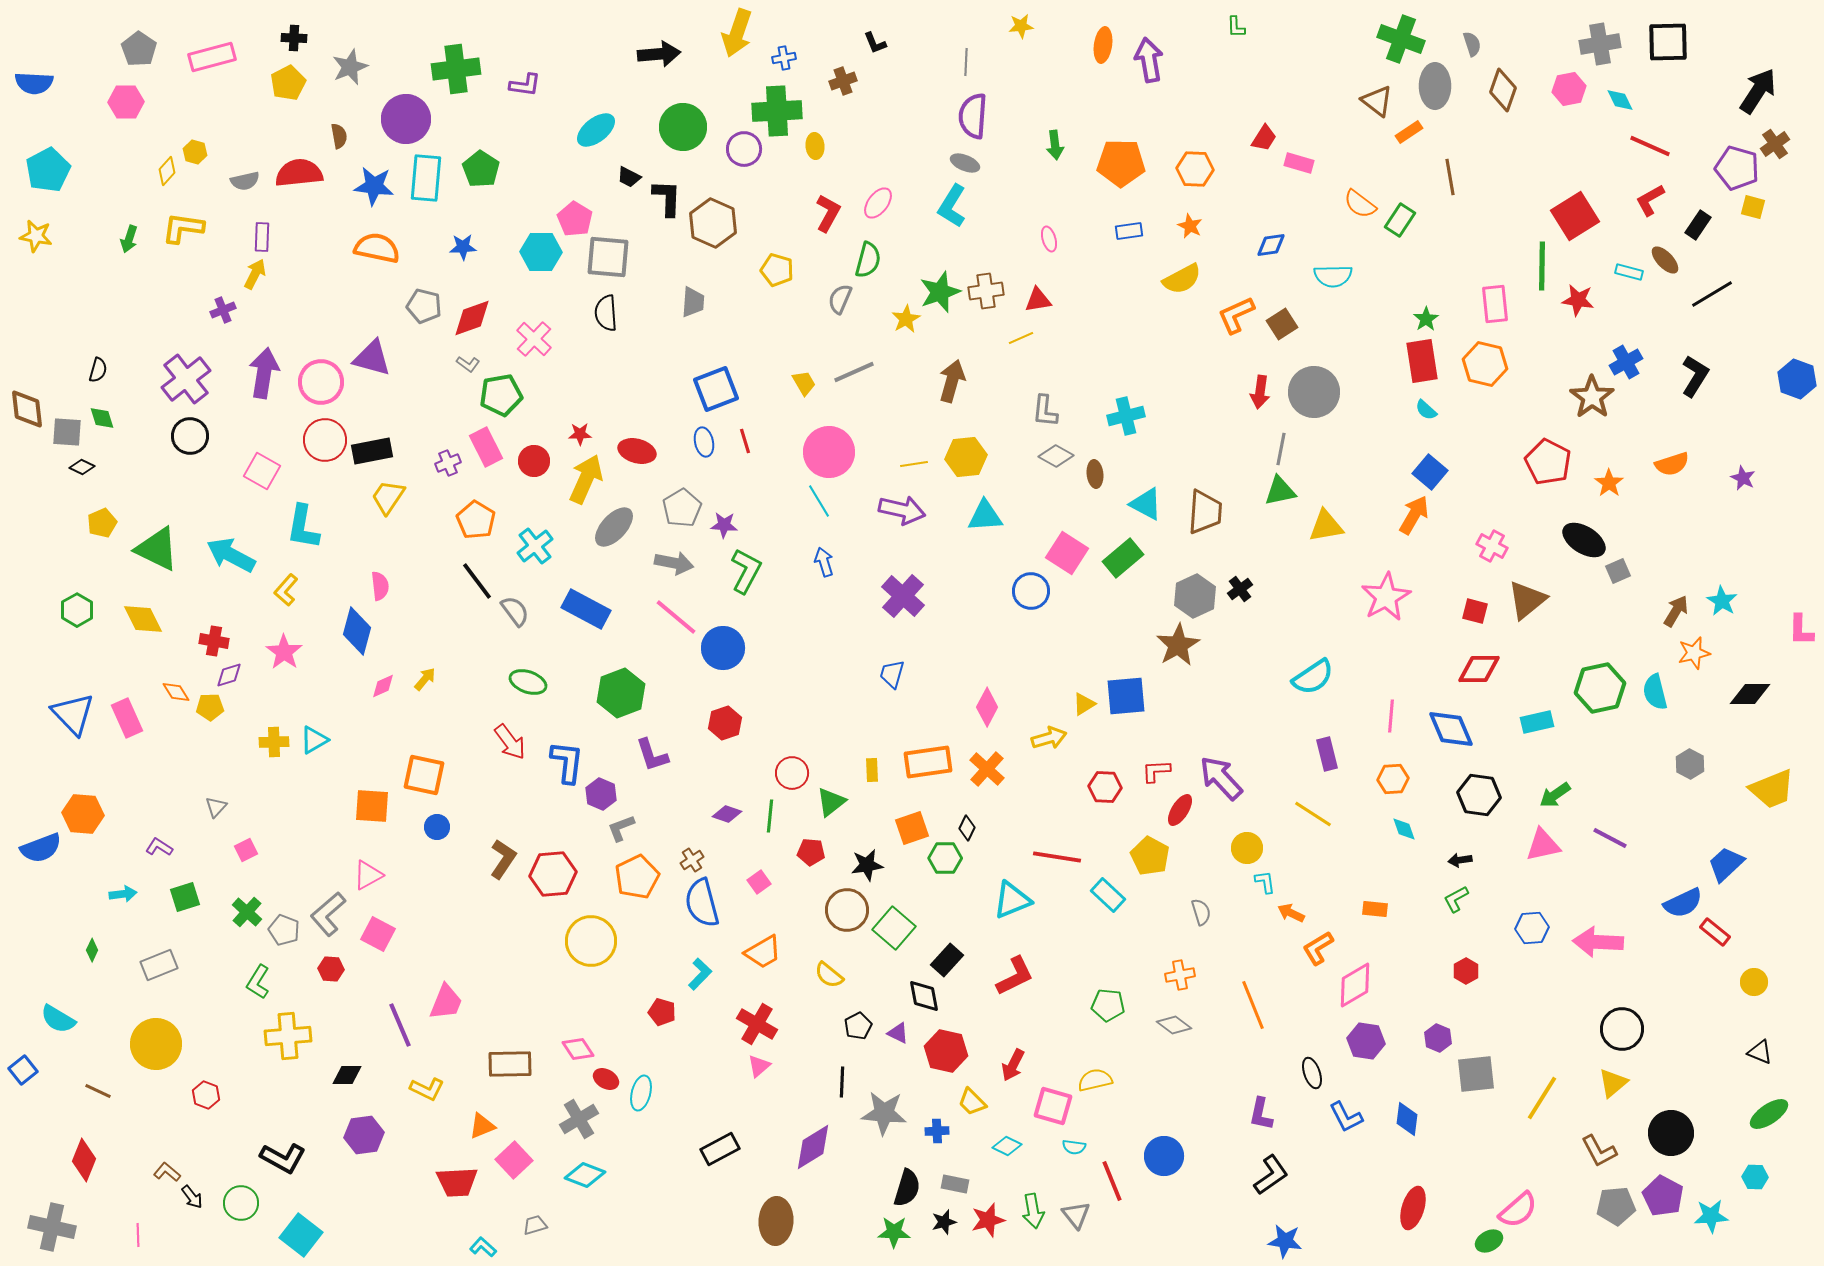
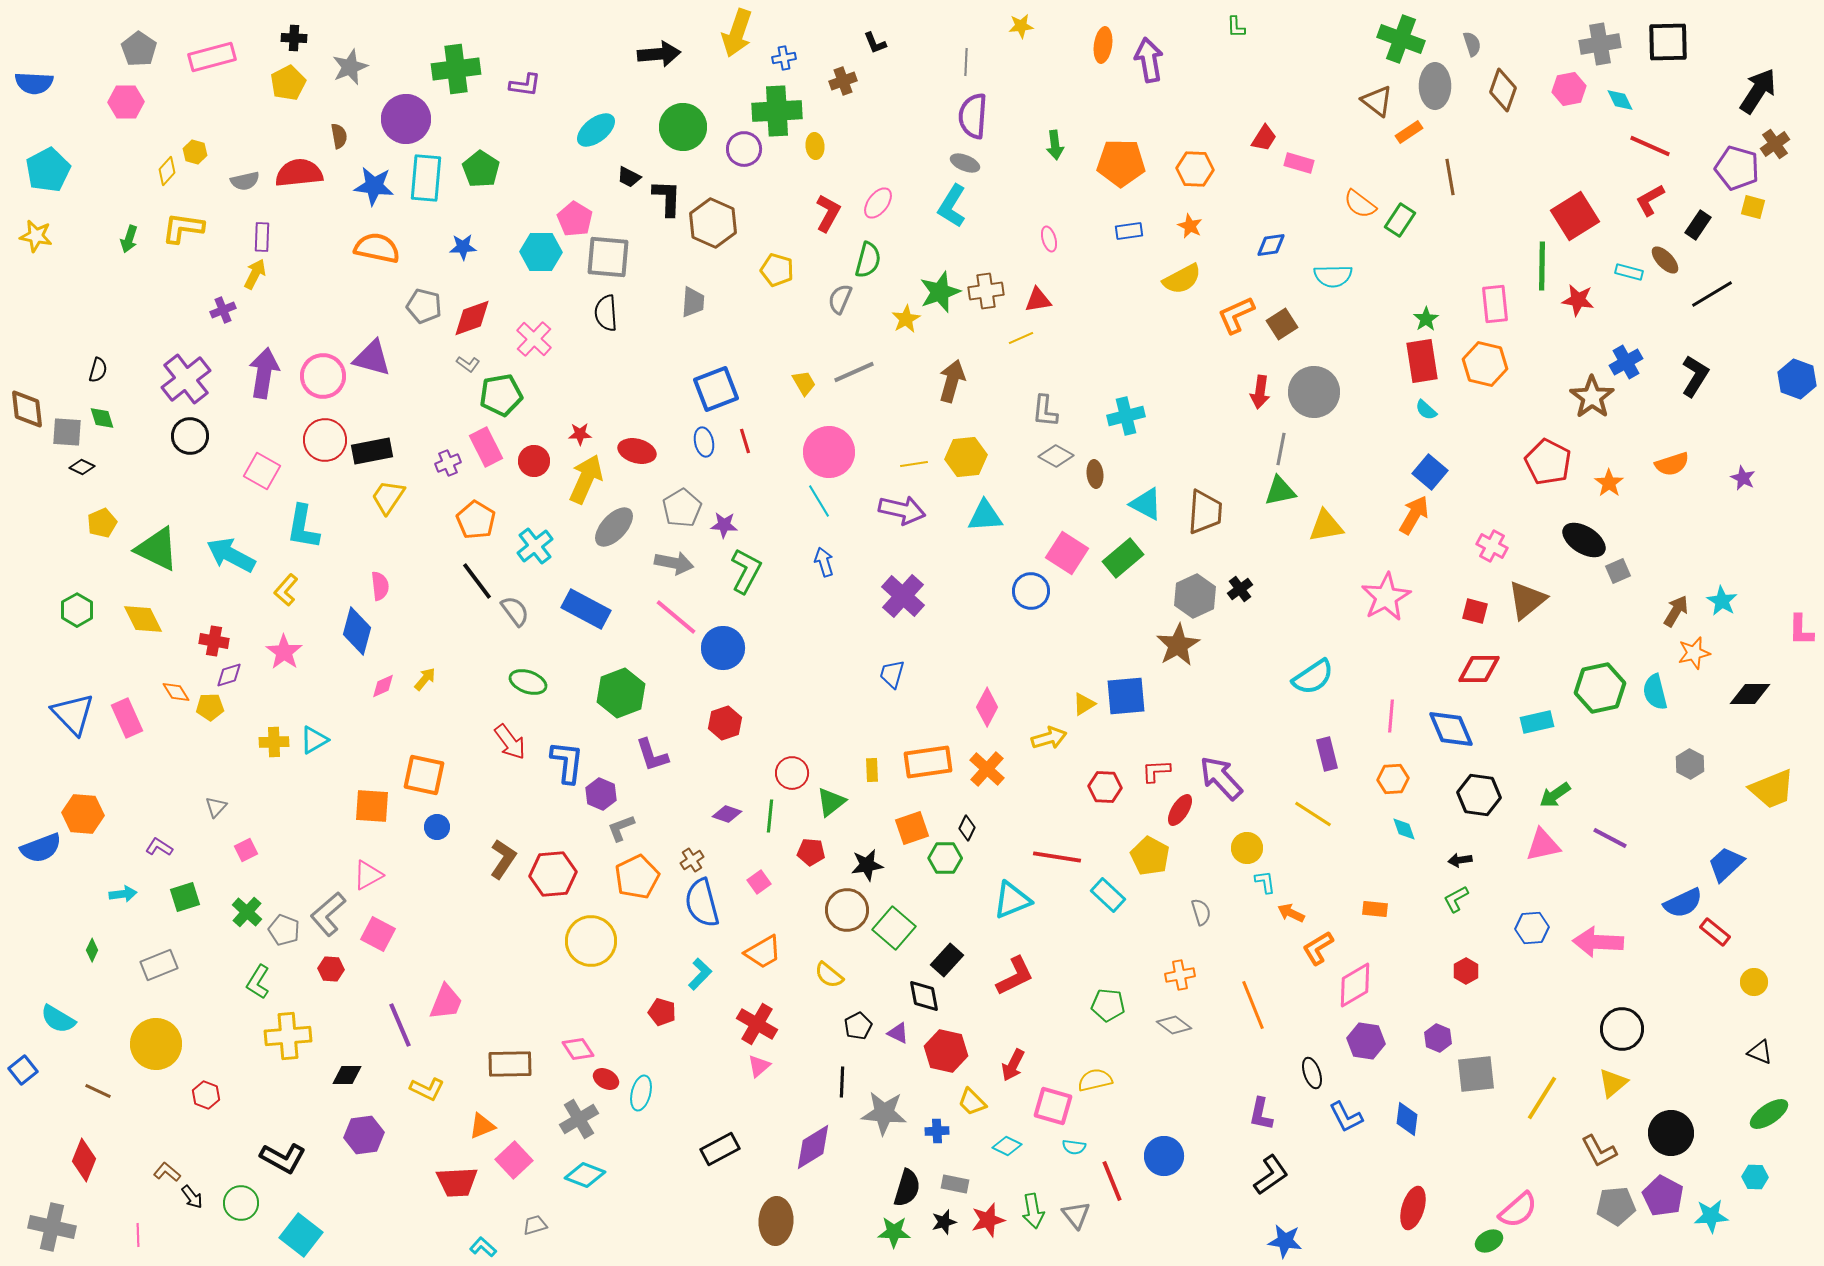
pink circle at (321, 382): moved 2 px right, 6 px up
